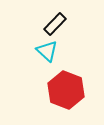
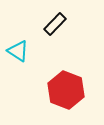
cyan triangle: moved 29 px left; rotated 10 degrees counterclockwise
